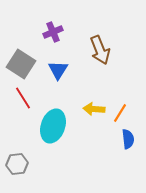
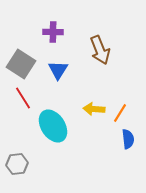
purple cross: rotated 24 degrees clockwise
cyan ellipse: rotated 52 degrees counterclockwise
